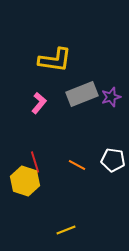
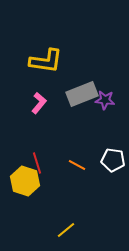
yellow L-shape: moved 9 px left, 1 px down
purple star: moved 6 px left, 3 px down; rotated 24 degrees clockwise
red line: moved 2 px right, 1 px down
yellow line: rotated 18 degrees counterclockwise
